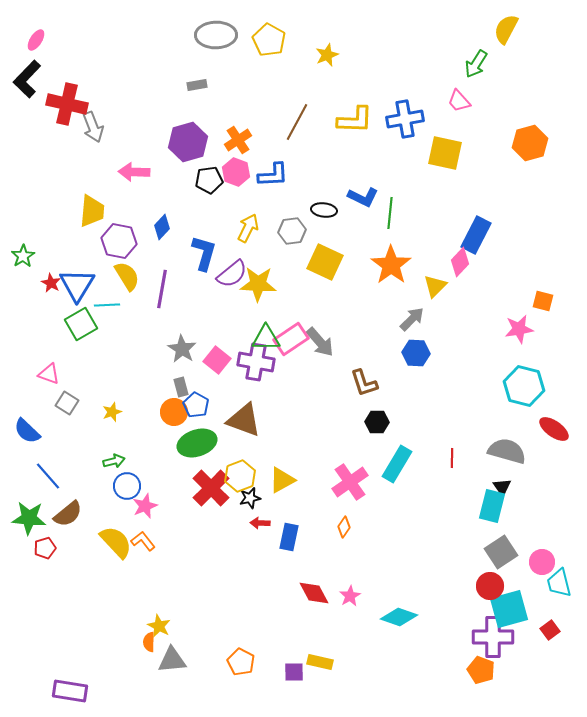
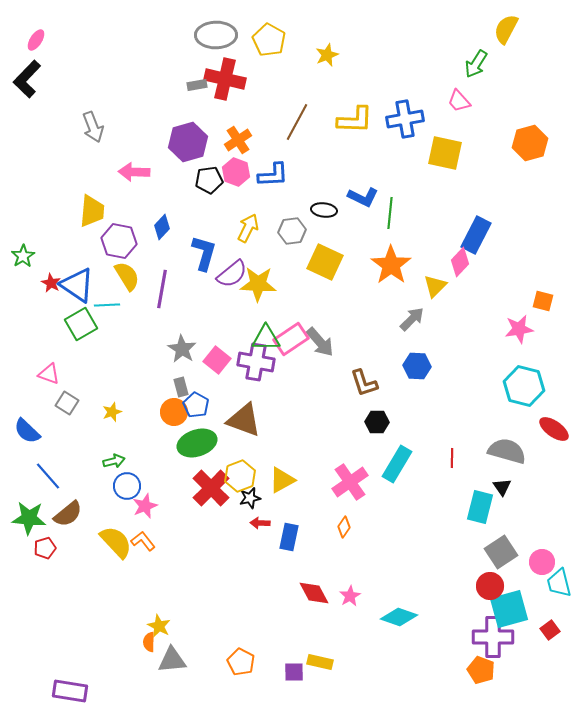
red cross at (67, 104): moved 158 px right, 25 px up
blue triangle at (77, 285): rotated 27 degrees counterclockwise
blue hexagon at (416, 353): moved 1 px right, 13 px down
cyan rectangle at (492, 506): moved 12 px left, 1 px down
